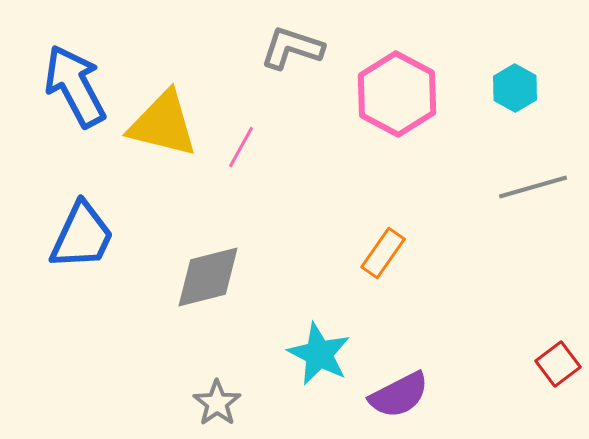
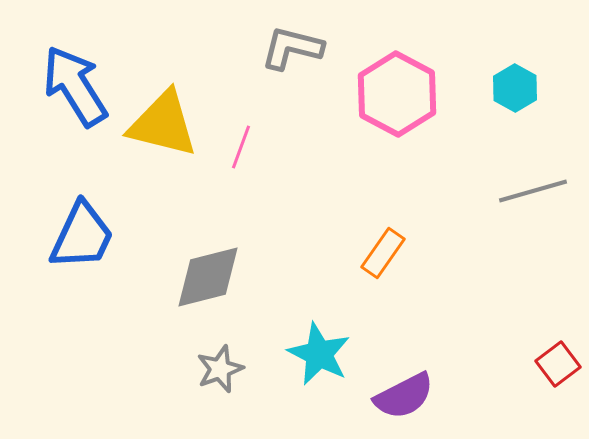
gray L-shape: rotated 4 degrees counterclockwise
blue arrow: rotated 4 degrees counterclockwise
pink line: rotated 9 degrees counterclockwise
gray line: moved 4 px down
purple semicircle: moved 5 px right, 1 px down
gray star: moved 3 px right, 34 px up; rotated 15 degrees clockwise
